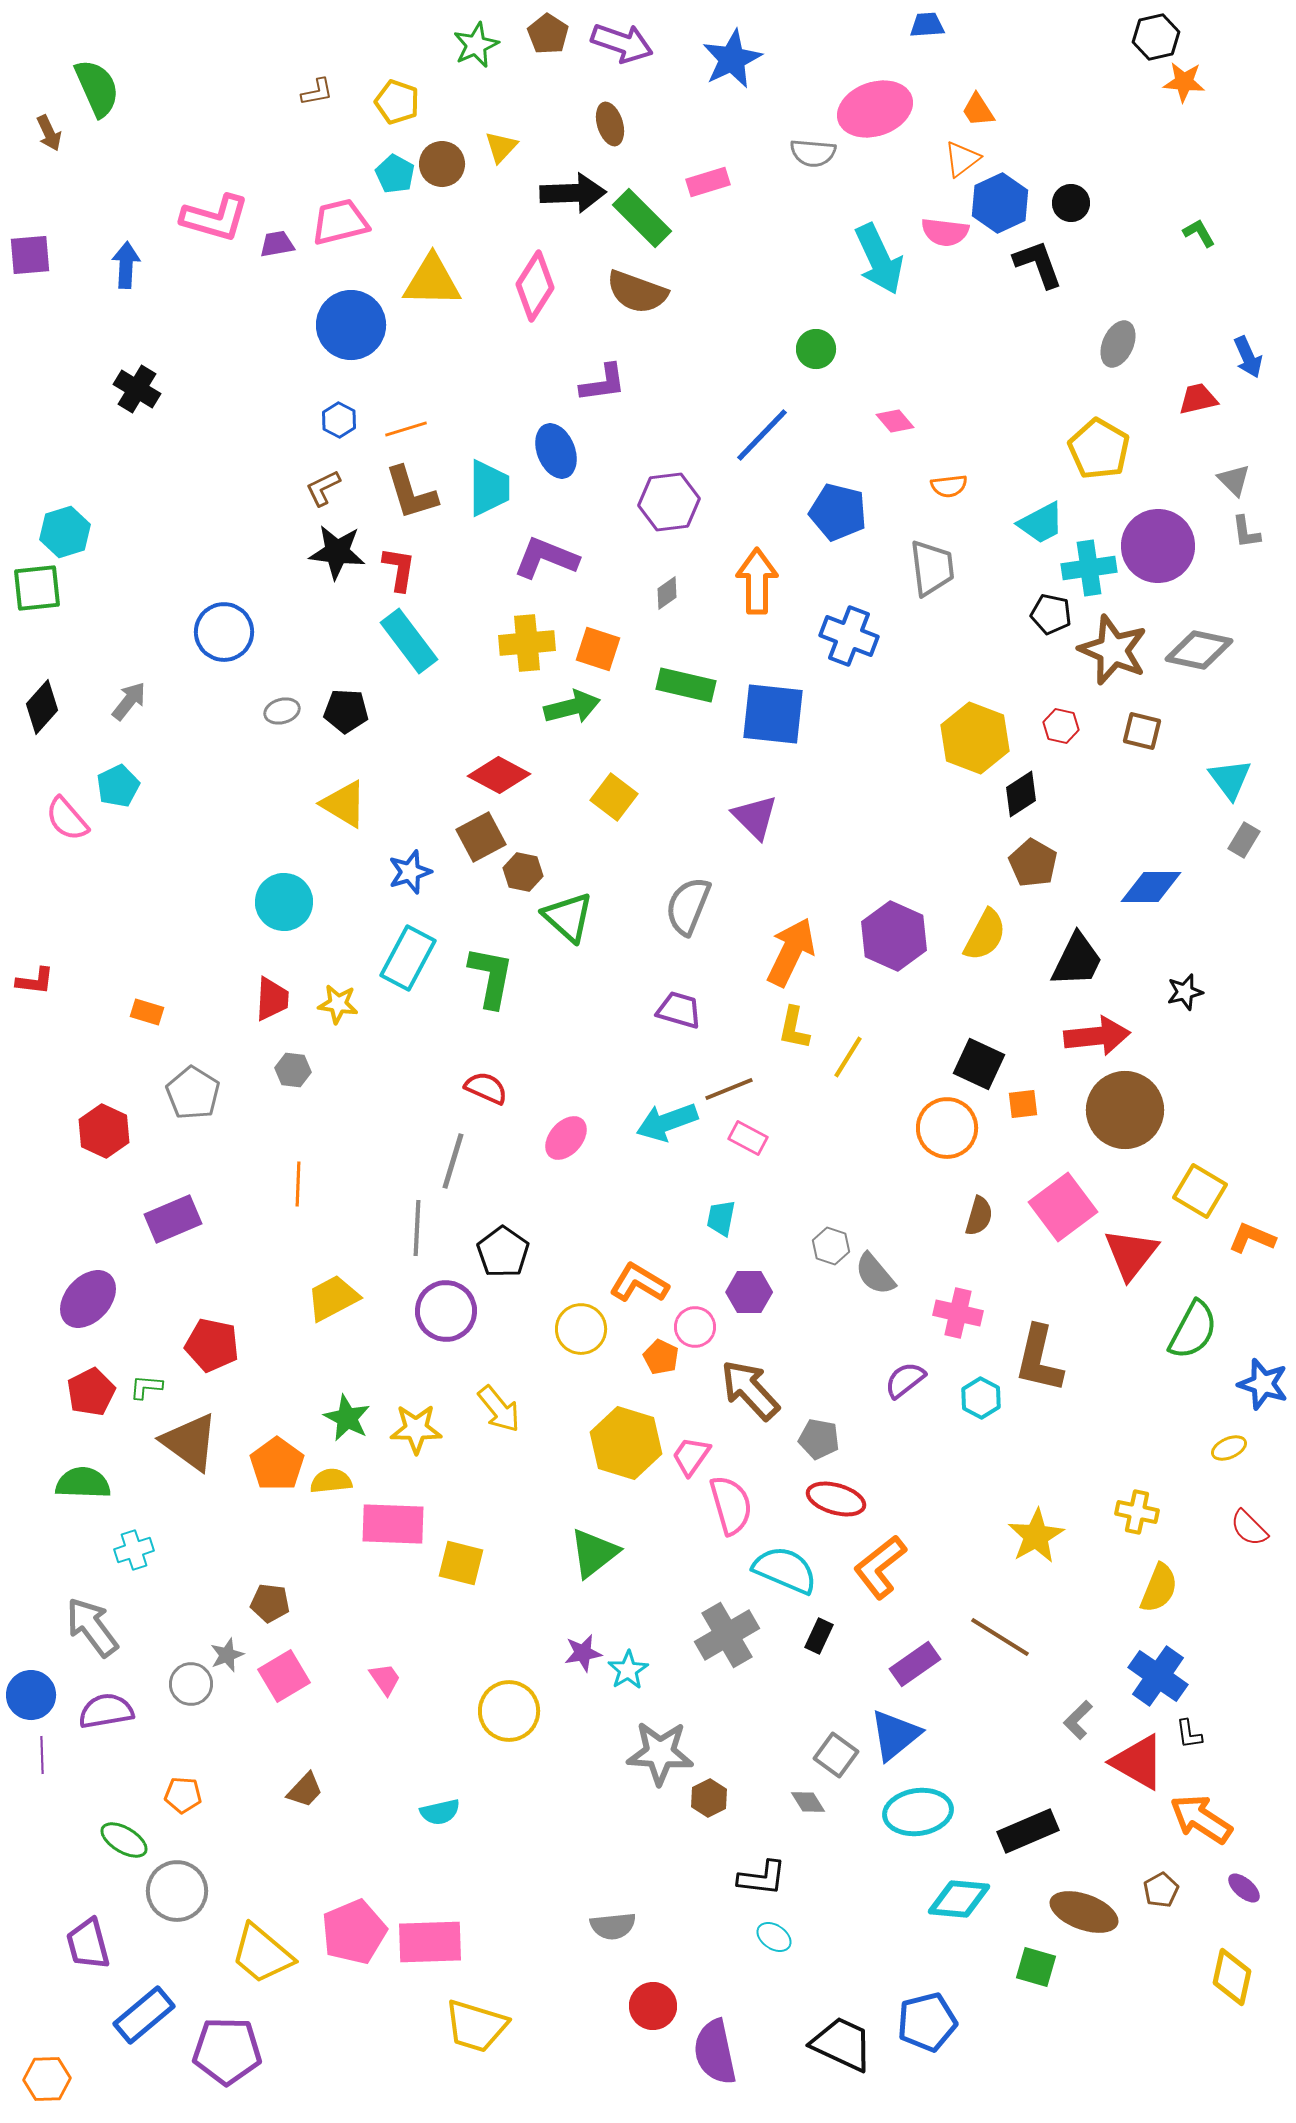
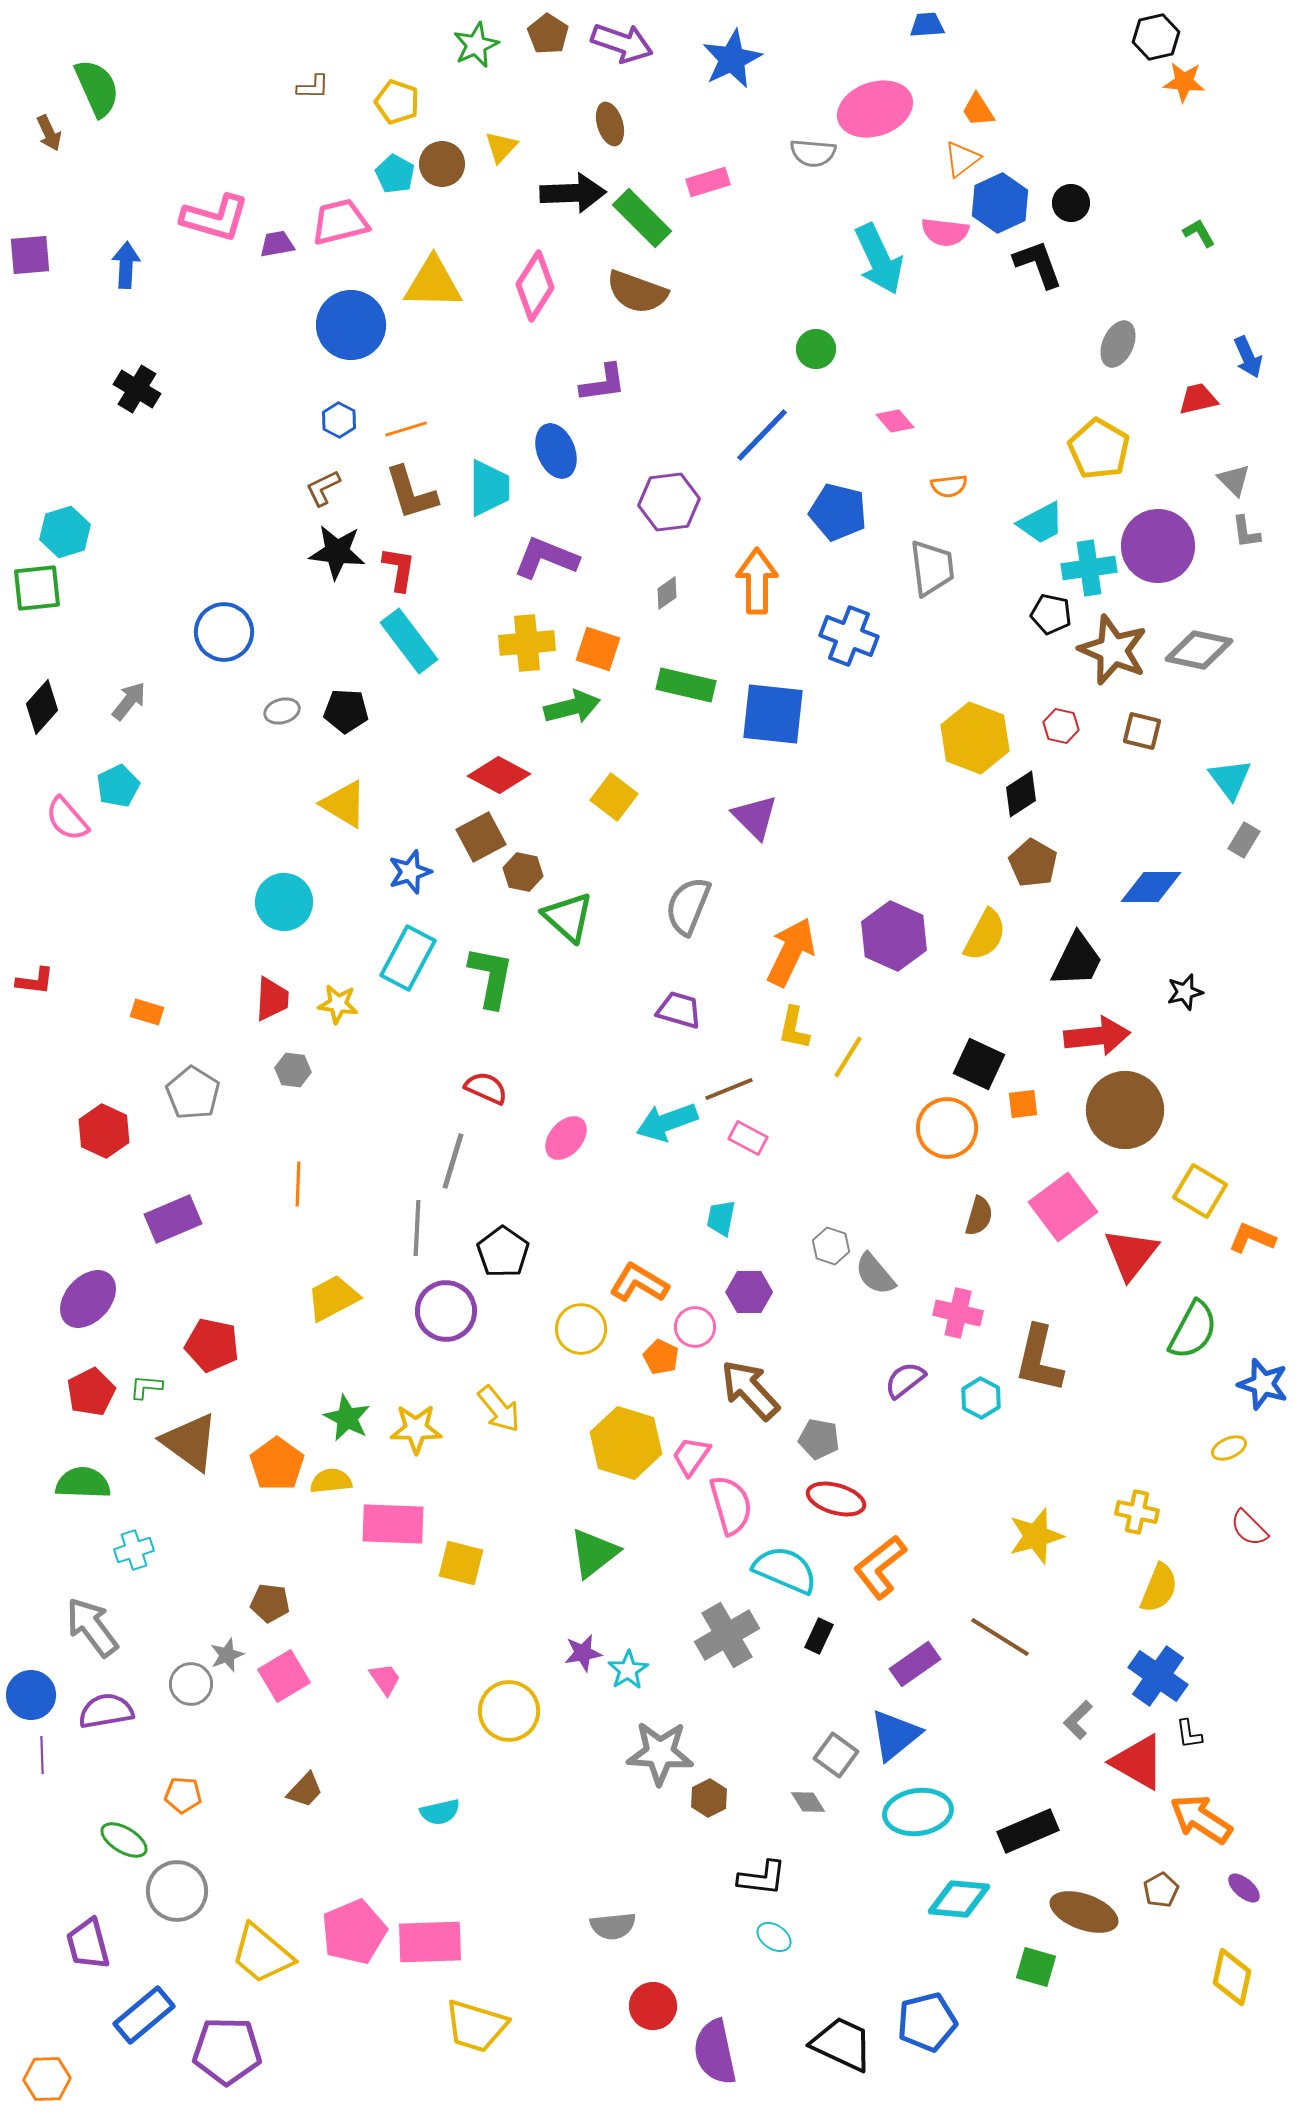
brown L-shape at (317, 92): moved 4 px left, 5 px up; rotated 12 degrees clockwise
yellow triangle at (432, 281): moved 1 px right, 2 px down
yellow star at (1036, 1536): rotated 14 degrees clockwise
